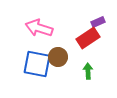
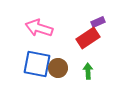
brown circle: moved 11 px down
